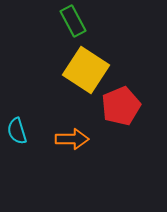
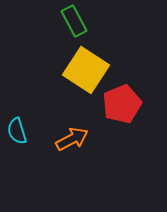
green rectangle: moved 1 px right
red pentagon: moved 1 px right, 2 px up
orange arrow: rotated 28 degrees counterclockwise
